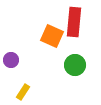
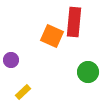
green circle: moved 13 px right, 7 px down
yellow rectangle: rotated 14 degrees clockwise
